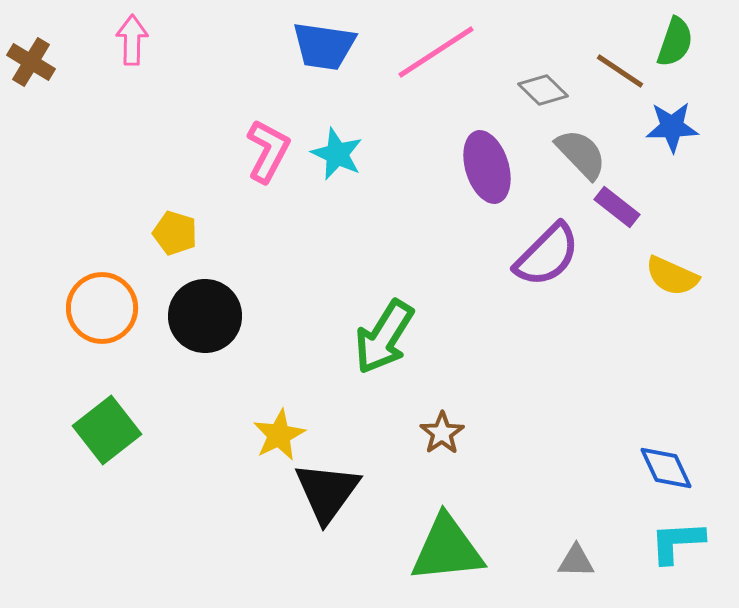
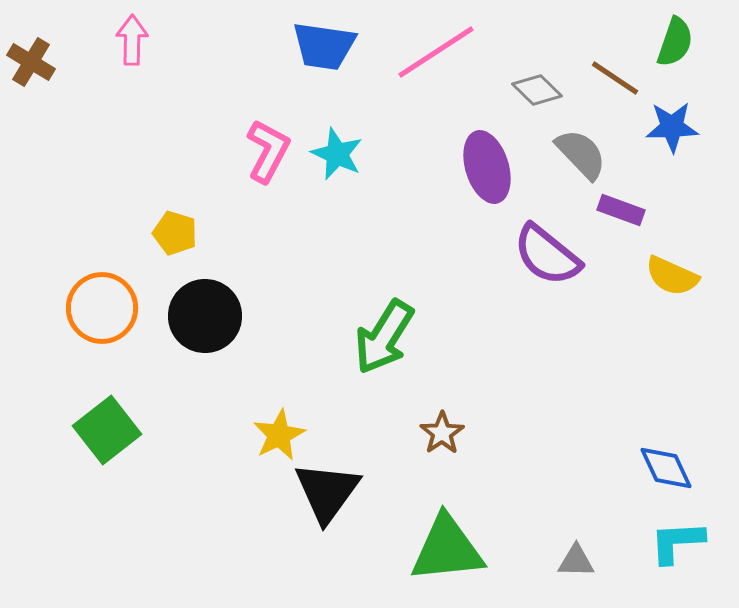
brown line: moved 5 px left, 7 px down
gray diamond: moved 6 px left
purple rectangle: moved 4 px right, 3 px down; rotated 18 degrees counterclockwise
purple semicircle: rotated 84 degrees clockwise
